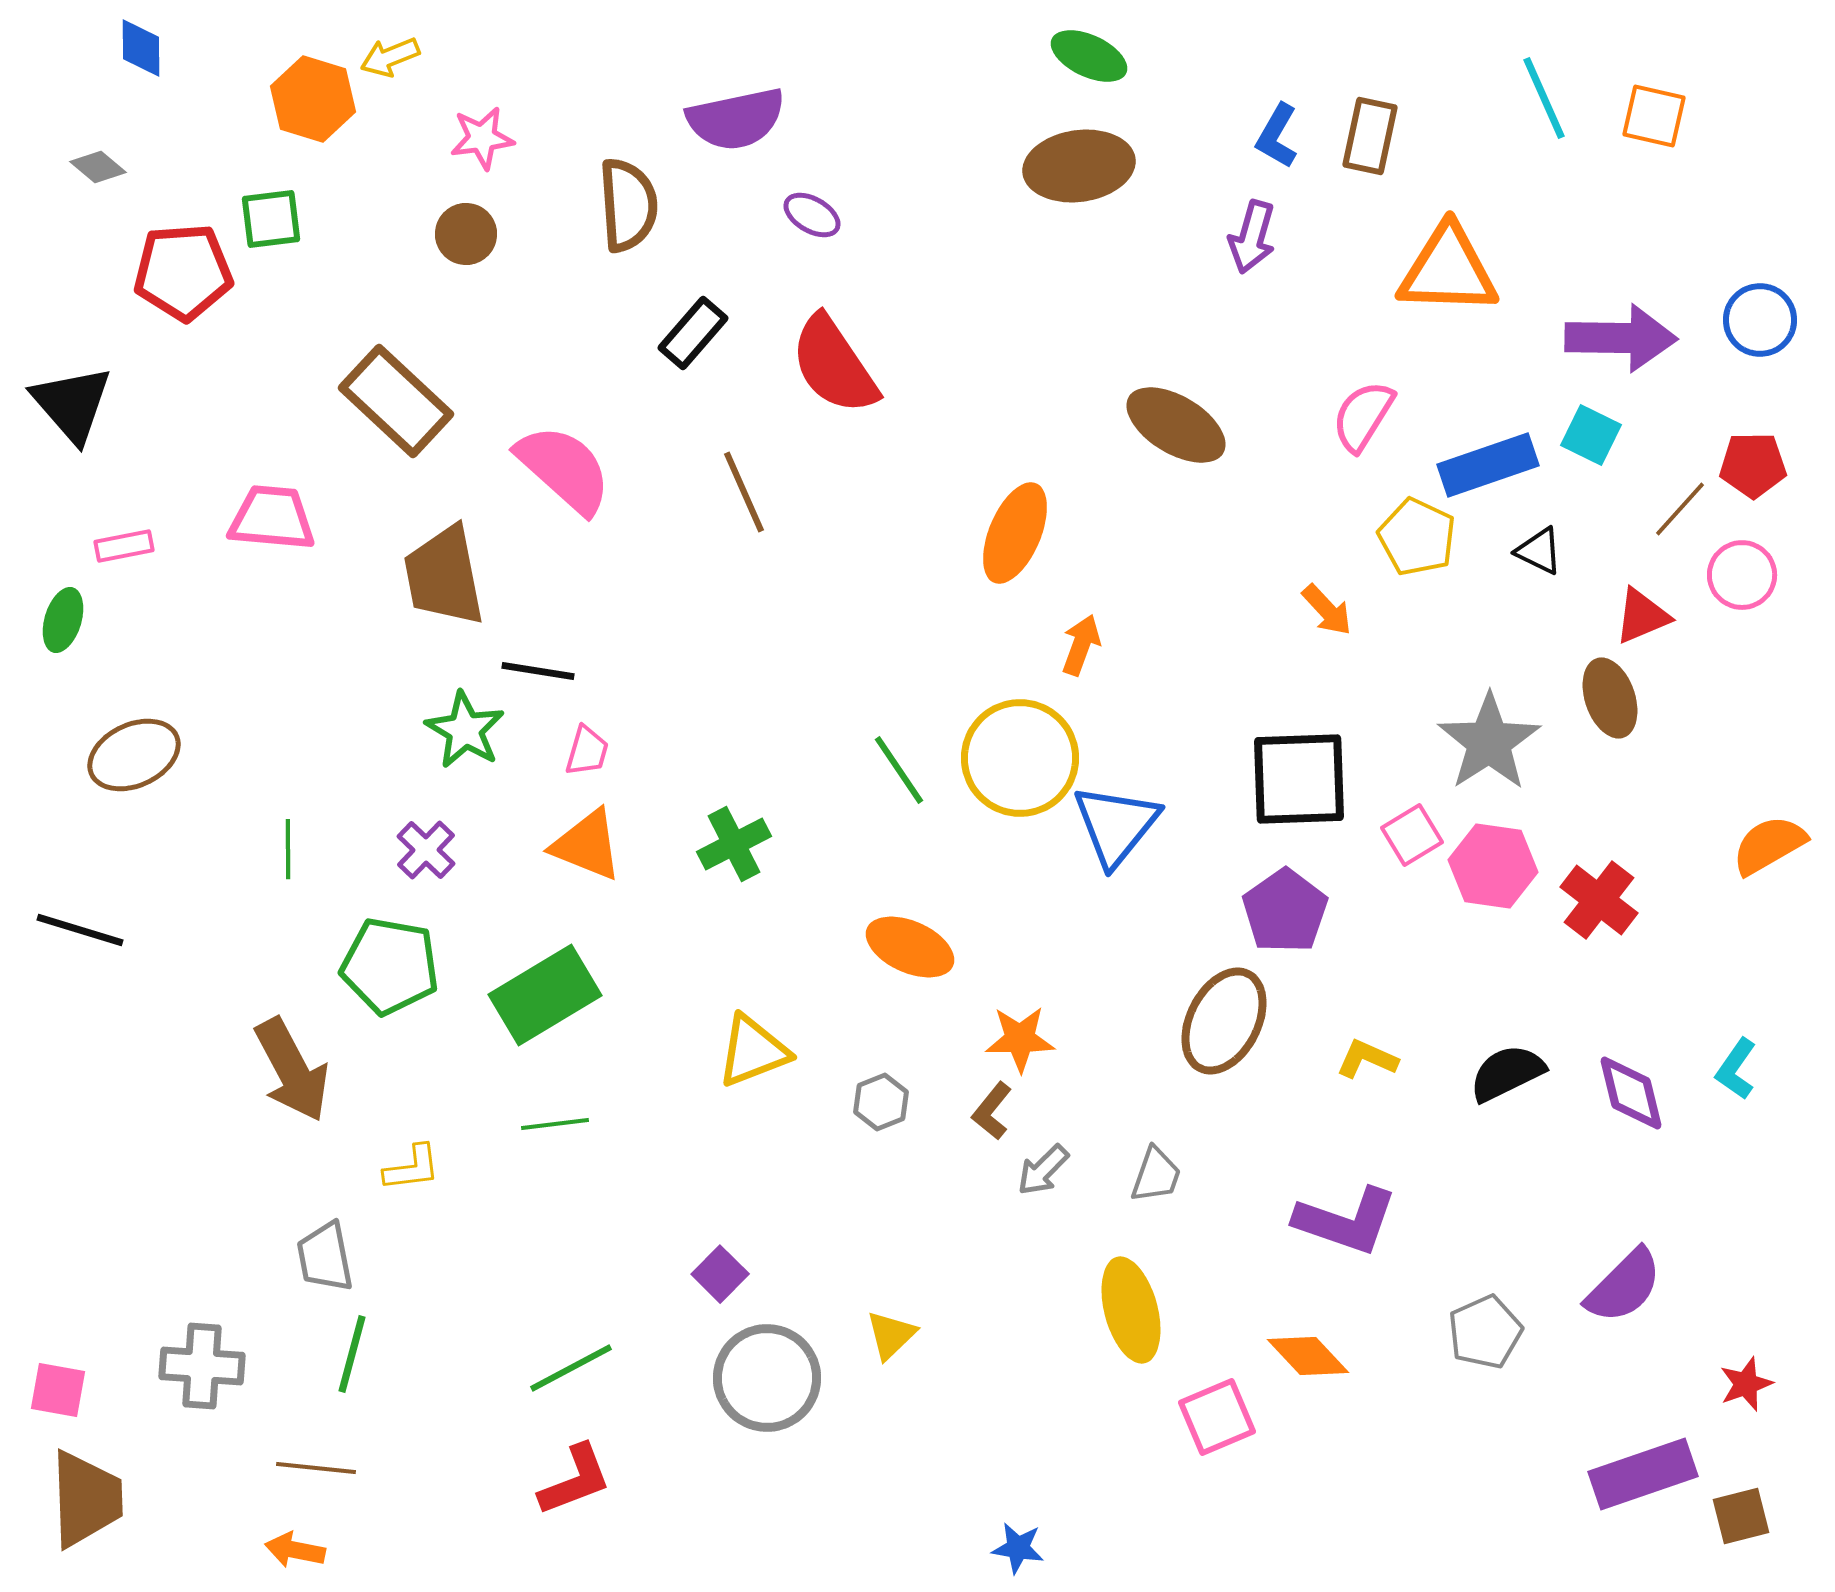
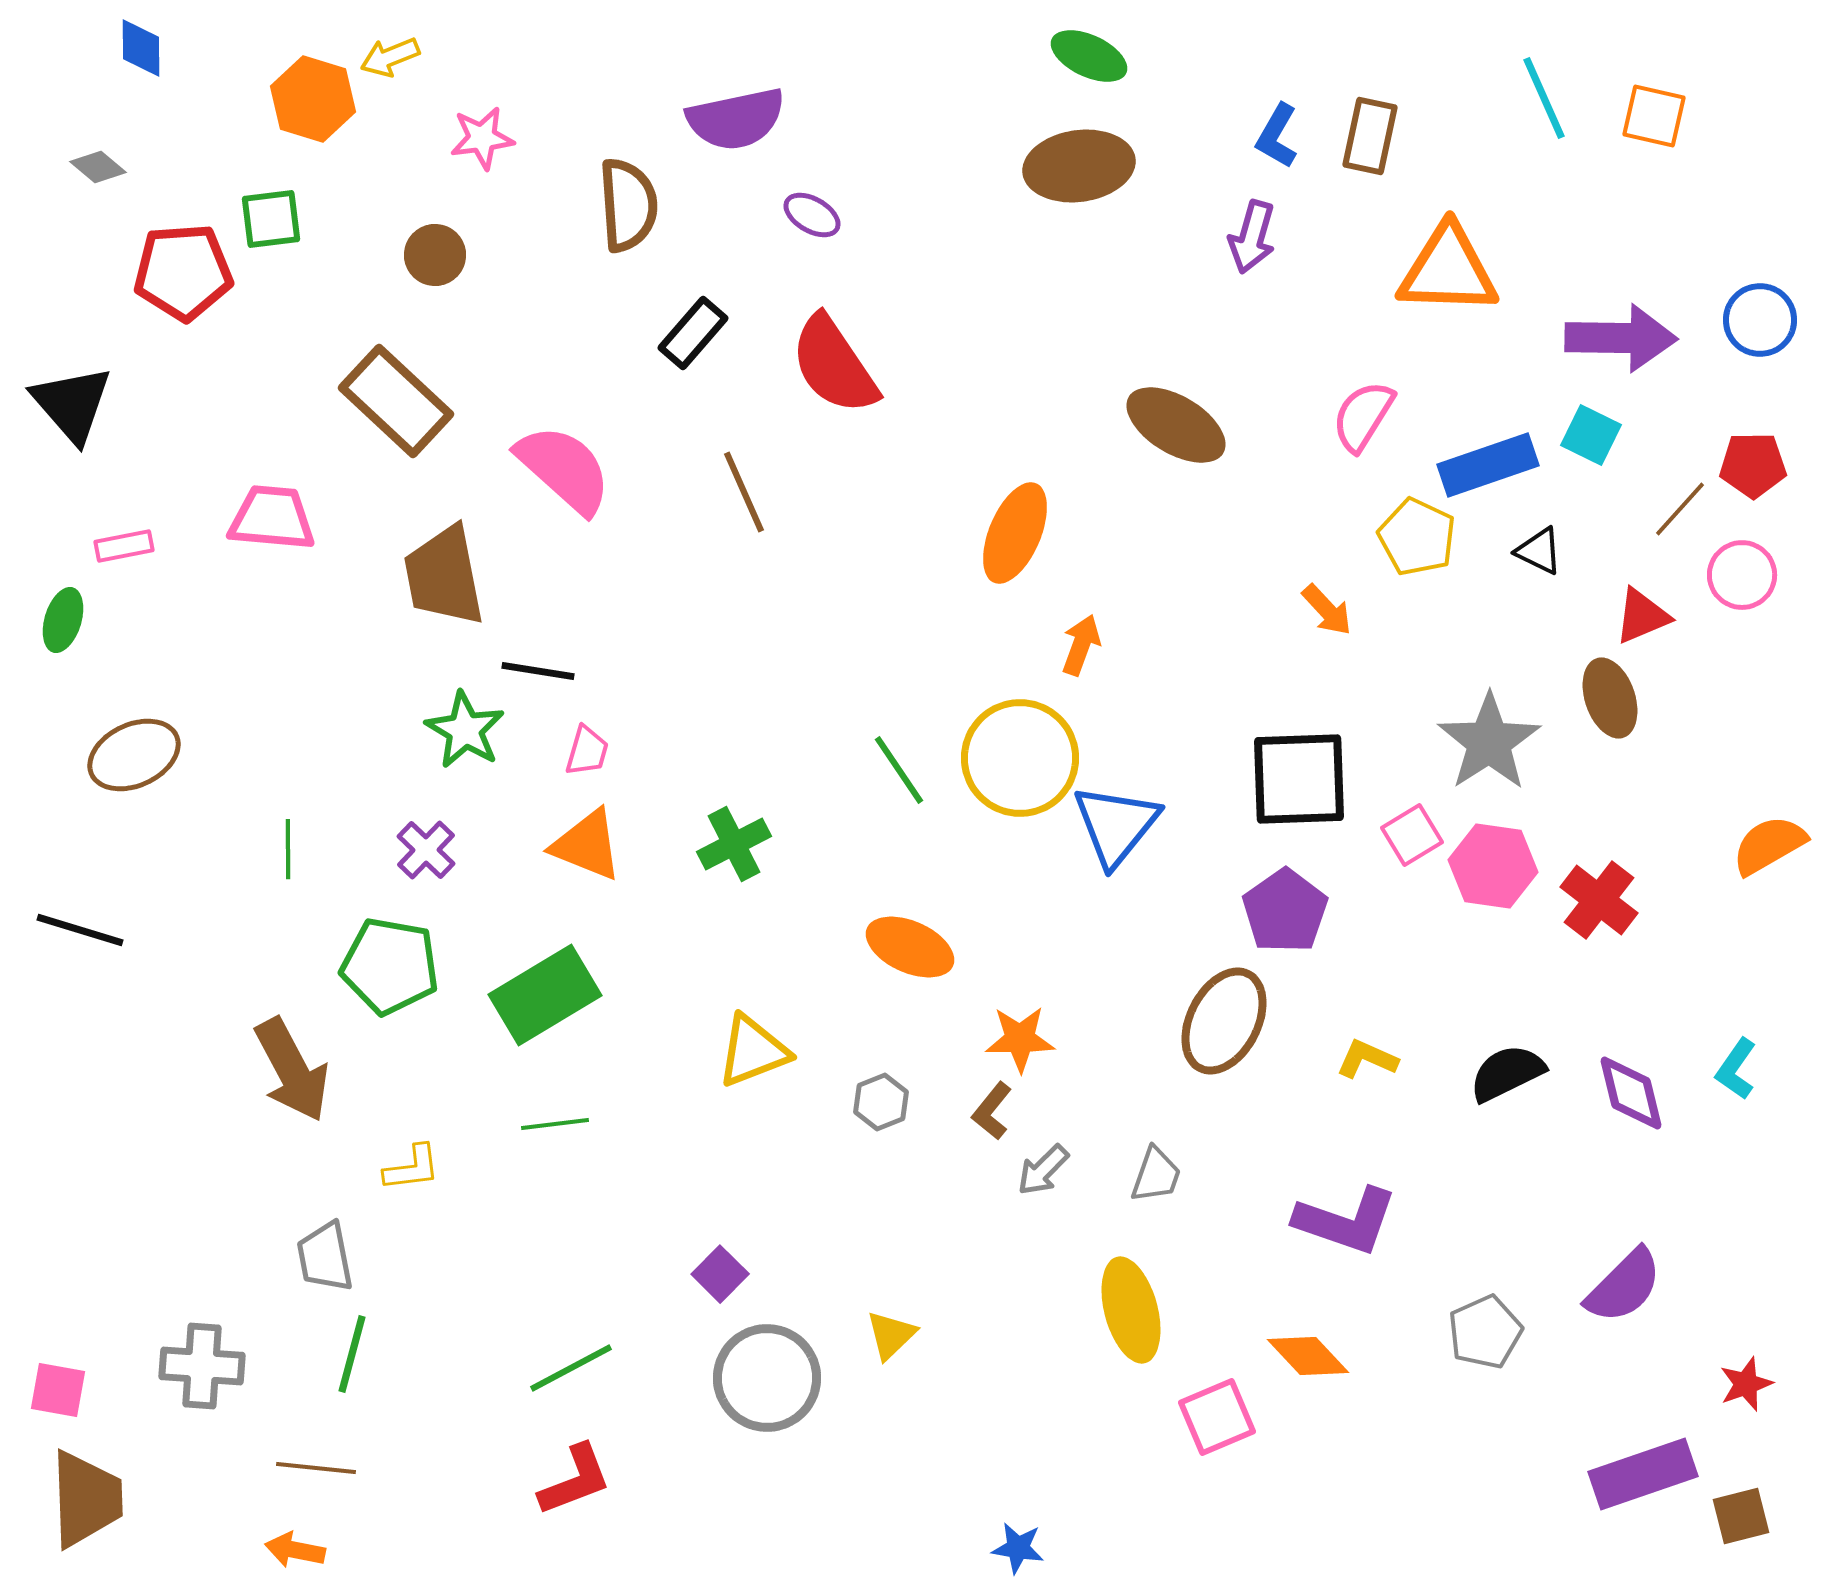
brown circle at (466, 234): moved 31 px left, 21 px down
